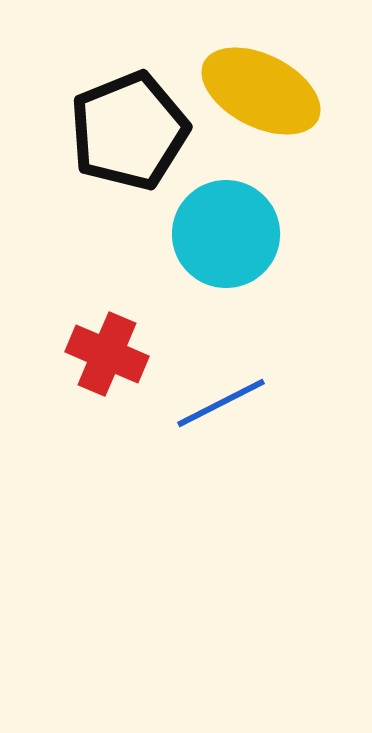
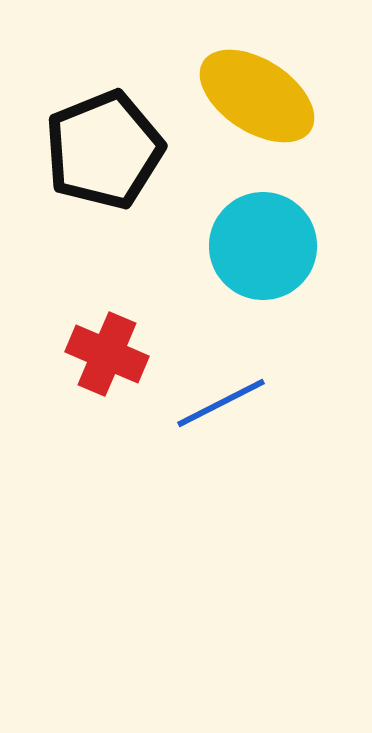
yellow ellipse: moved 4 px left, 5 px down; rotated 6 degrees clockwise
black pentagon: moved 25 px left, 19 px down
cyan circle: moved 37 px right, 12 px down
